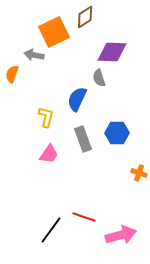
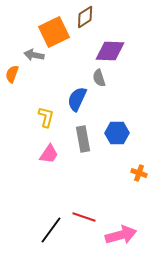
purple diamond: moved 2 px left, 1 px up
gray rectangle: rotated 10 degrees clockwise
